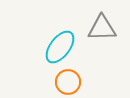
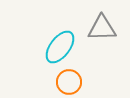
orange circle: moved 1 px right
